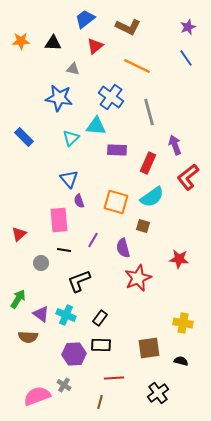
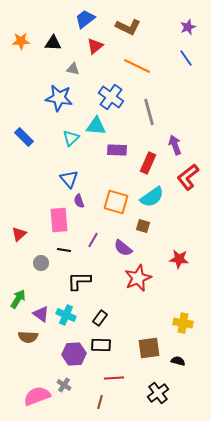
purple semicircle at (123, 248): rotated 36 degrees counterclockwise
black L-shape at (79, 281): rotated 20 degrees clockwise
black semicircle at (181, 361): moved 3 px left
